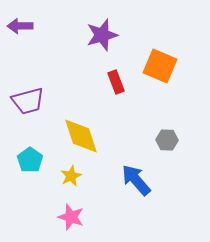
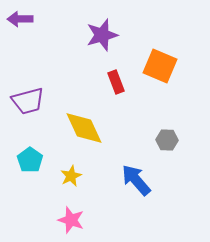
purple arrow: moved 7 px up
yellow diamond: moved 3 px right, 8 px up; rotated 6 degrees counterclockwise
pink star: moved 3 px down
